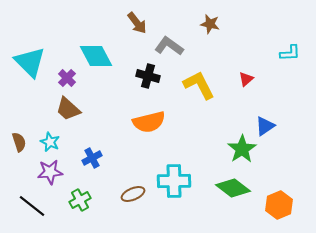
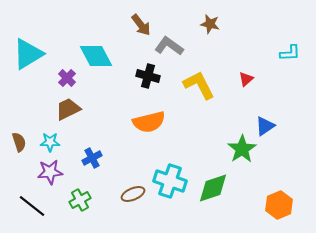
brown arrow: moved 4 px right, 2 px down
cyan triangle: moved 2 px left, 8 px up; rotated 44 degrees clockwise
brown trapezoid: rotated 112 degrees clockwise
cyan star: rotated 24 degrees counterclockwise
cyan cross: moved 4 px left; rotated 20 degrees clockwise
green diamond: moved 20 px left; rotated 56 degrees counterclockwise
